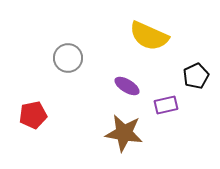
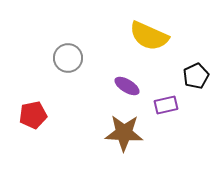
brown star: rotated 6 degrees counterclockwise
